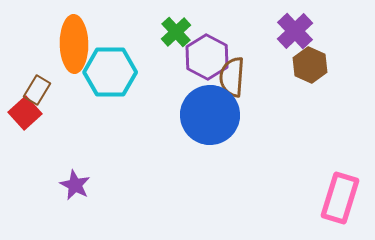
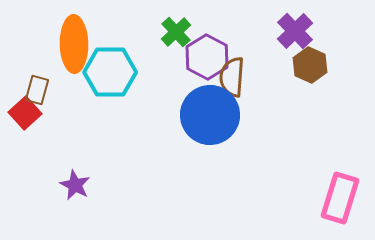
brown rectangle: rotated 16 degrees counterclockwise
